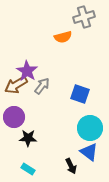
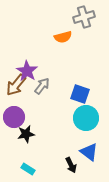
brown arrow: rotated 20 degrees counterclockwise
cyan circle: moved 4 px left, 10 px up
black star: moved 2 px left, 4 px up; rotated 12 degrees counterclockwise
black arrow: moved 1 px up
